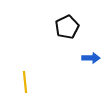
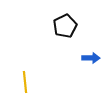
black pentagon: moved 2 px left, 1 px up
